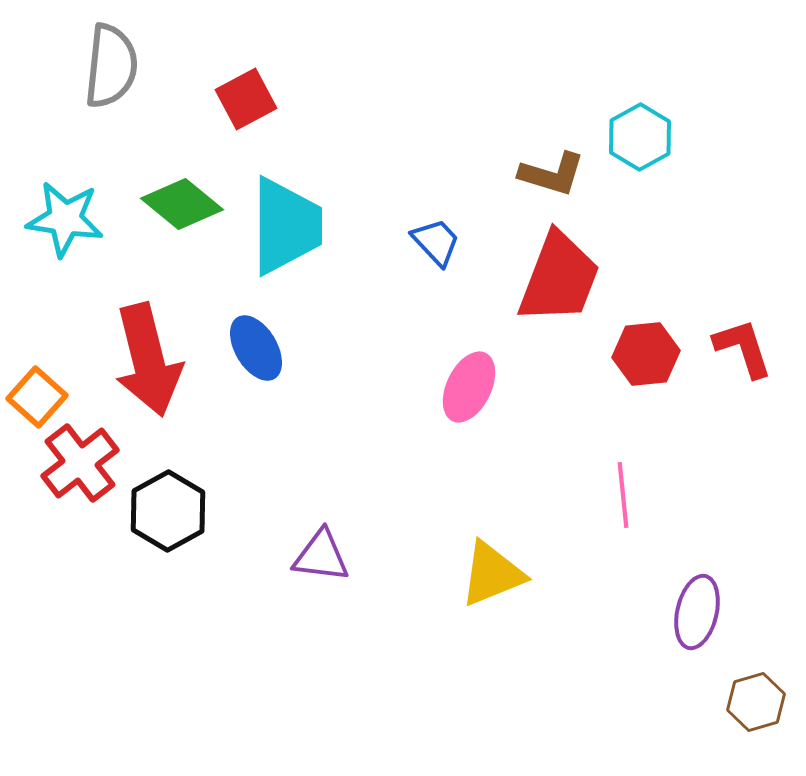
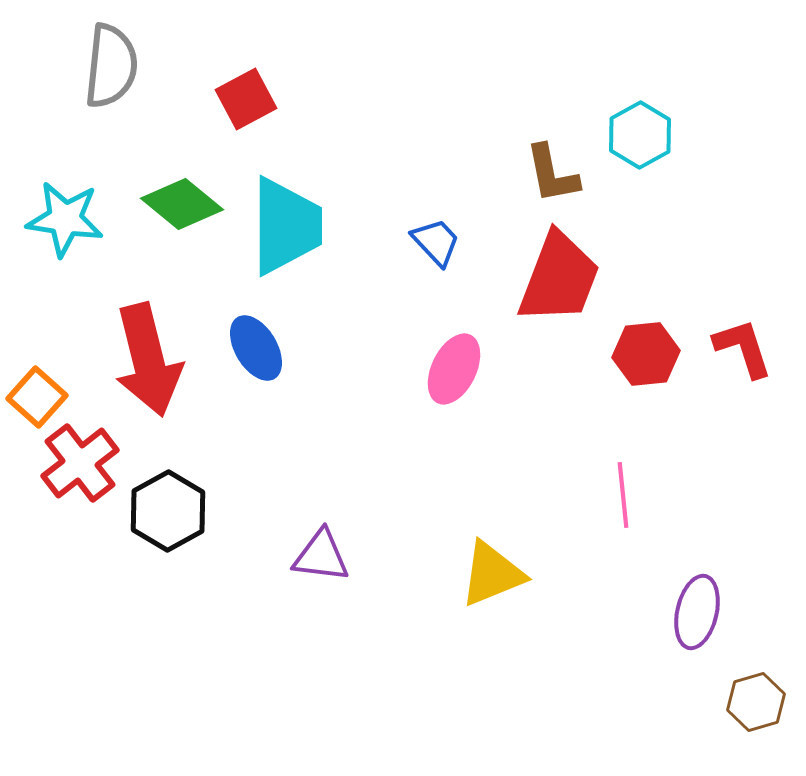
cyan hexagon: moved 2 px up
brown L-shape: rotated 62 degrees clockwise
pink ellipse: moved 15 px left, 18 px up
